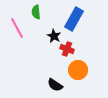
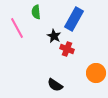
orange circle: moved 18 px right, 3 px down
